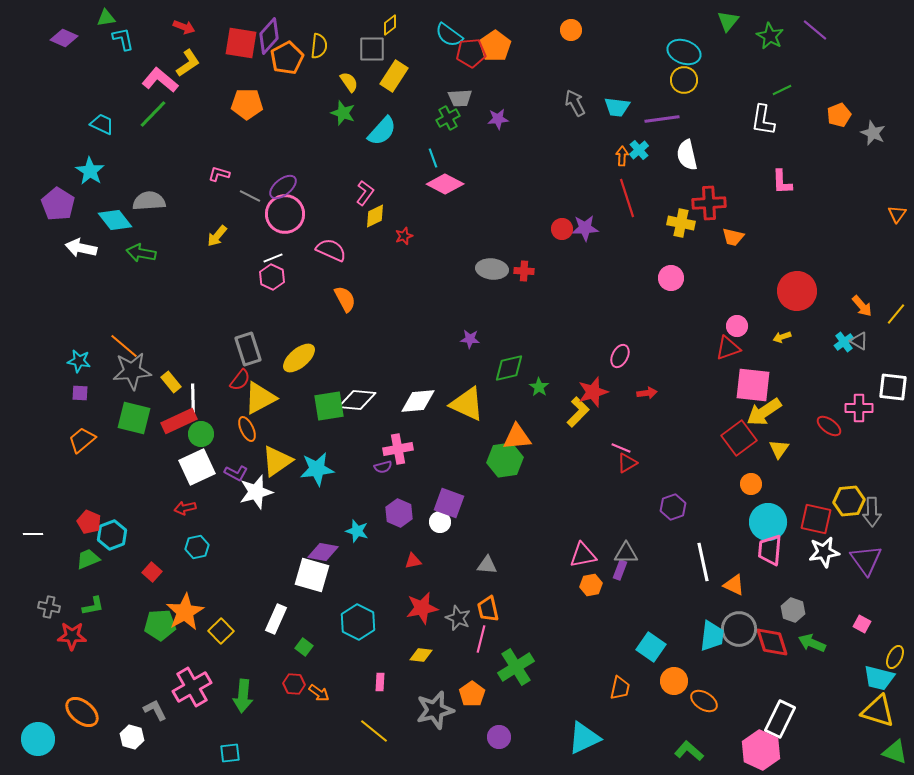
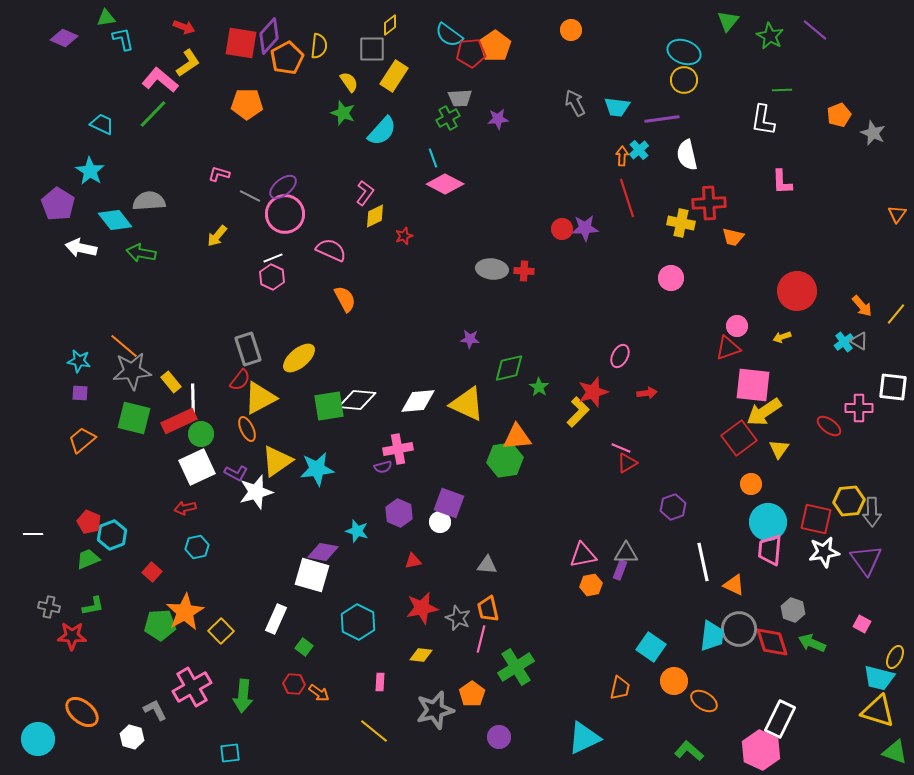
green line at (782, 90): rotated 24 degrees clockwise
